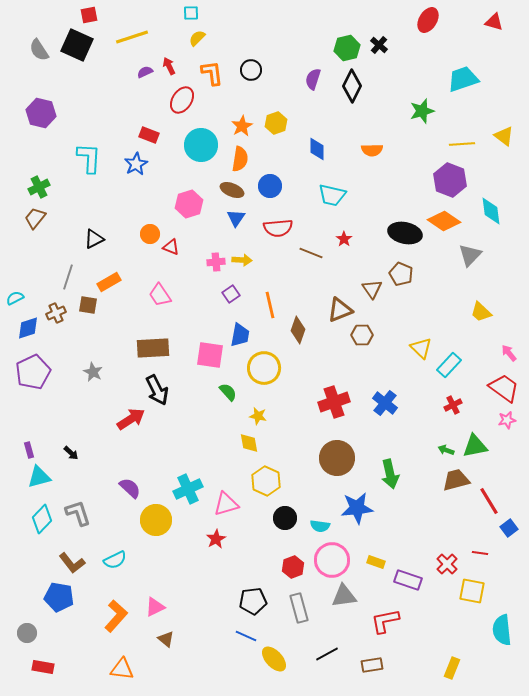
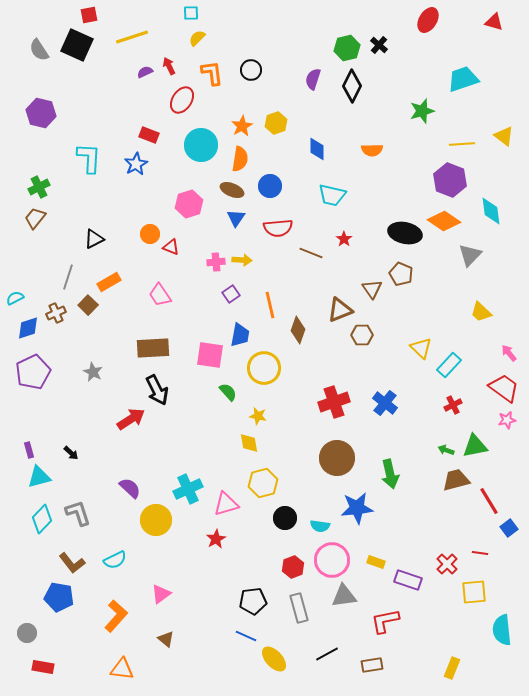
brown square at (88, 305): rotated 36 degrees clockwise
yellow hexagon at (266, 481): moved 3 px left, 2 px down; rotated 20 degrees clockwise
yellow square at (472, 591): moved 2 px right, 1 px down; rotated 16 degrees counterclockwise
pink triangle at (155, 607): moved 6 px right, 13 px up; rotated 10 degrees counterclockwise
